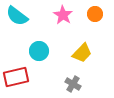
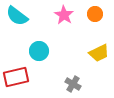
pink star: moved 1 px right
yellow trapezoid: moved 17 px right; rotated 20 degrees clockwise
